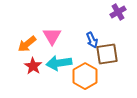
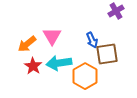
purple cross: moved 2 px left, 1 px up
